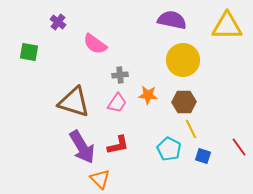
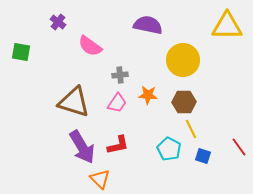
purple semicircle: moved 24 px left, 5 px down
pink semicircle: moved 5 px left, 2 px down
green square: moved 8 px left
